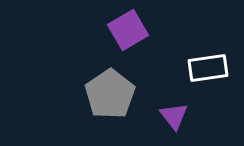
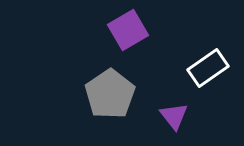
white rectangle: rotated 27 degrees counterclockwise
